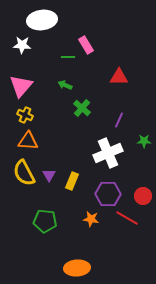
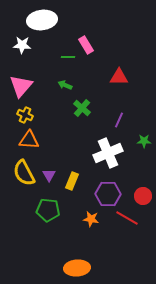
orange triangle: moved 1 px right, 1 px up
green pentagon: moved 3 px right, 11 px up
